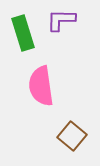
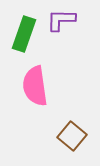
green rectangle: moved 1 px right, 1 px down; rotated 36 degrees clockwise
pink semicircle: moved 6 px left
